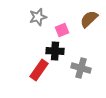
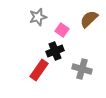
pink square: rotated 32 degrees counterclockwise
black cross: rotated 24 degrees counterclockwise
gray cross: moved 1 px right, 1 px down
